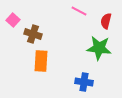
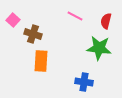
pink line: moved 4 px left, 5 px down
